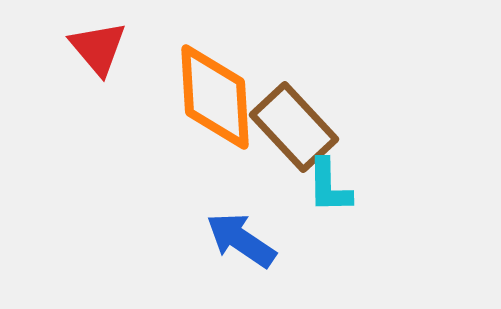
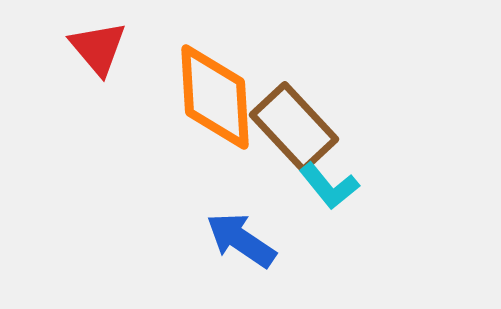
cyan L-shape: rotated 38 degrees counterclockwise
